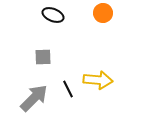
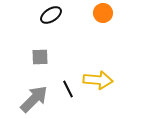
black ellipse: moved 2 px left; rotated 55 degrees counterclockwise
gray square: moved 3 px left
gray arrow: moved 1 px down
